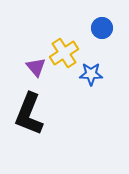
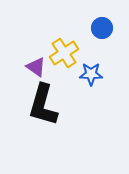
purple triangle: rotated 15 degrees counterclockwise
black L-shape: moved 14 px right, 9 px up; rotated 6 degrees counterclockwise
